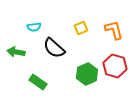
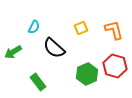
cyan semicircle: rotated 56 degrees counterclockwise
green arrow: moved 3 px left; rotated 42 degrees counterclockwise
green rectangle: rotated 18 degrees clockwise
